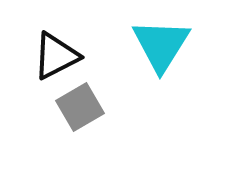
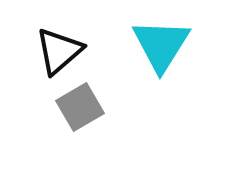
black triangle: moved 3 px right, 5 px up; rotated 14 degrees counterclockwise
